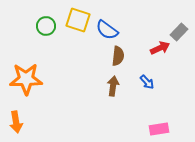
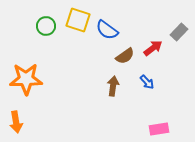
red arrow: moved 7 px left; rotated 12 degrees counterclockwise
brown semicircle: moved 7 px right; rotated 48 degrees clockwise
